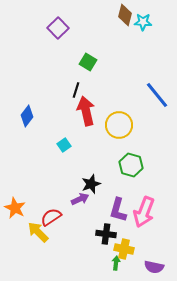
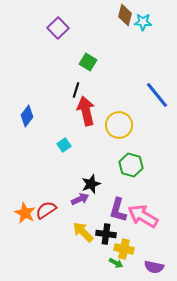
orange star: moved 10 px right, 5 px down
pink arrow: moved 1 px left, 4 px down; rotated 100 degrees clockwise
red semicircle: moved 5 px left, 7 px up
yellow arrow: moved 45 px right
green arrow: rotated 112 degrees clockwise
